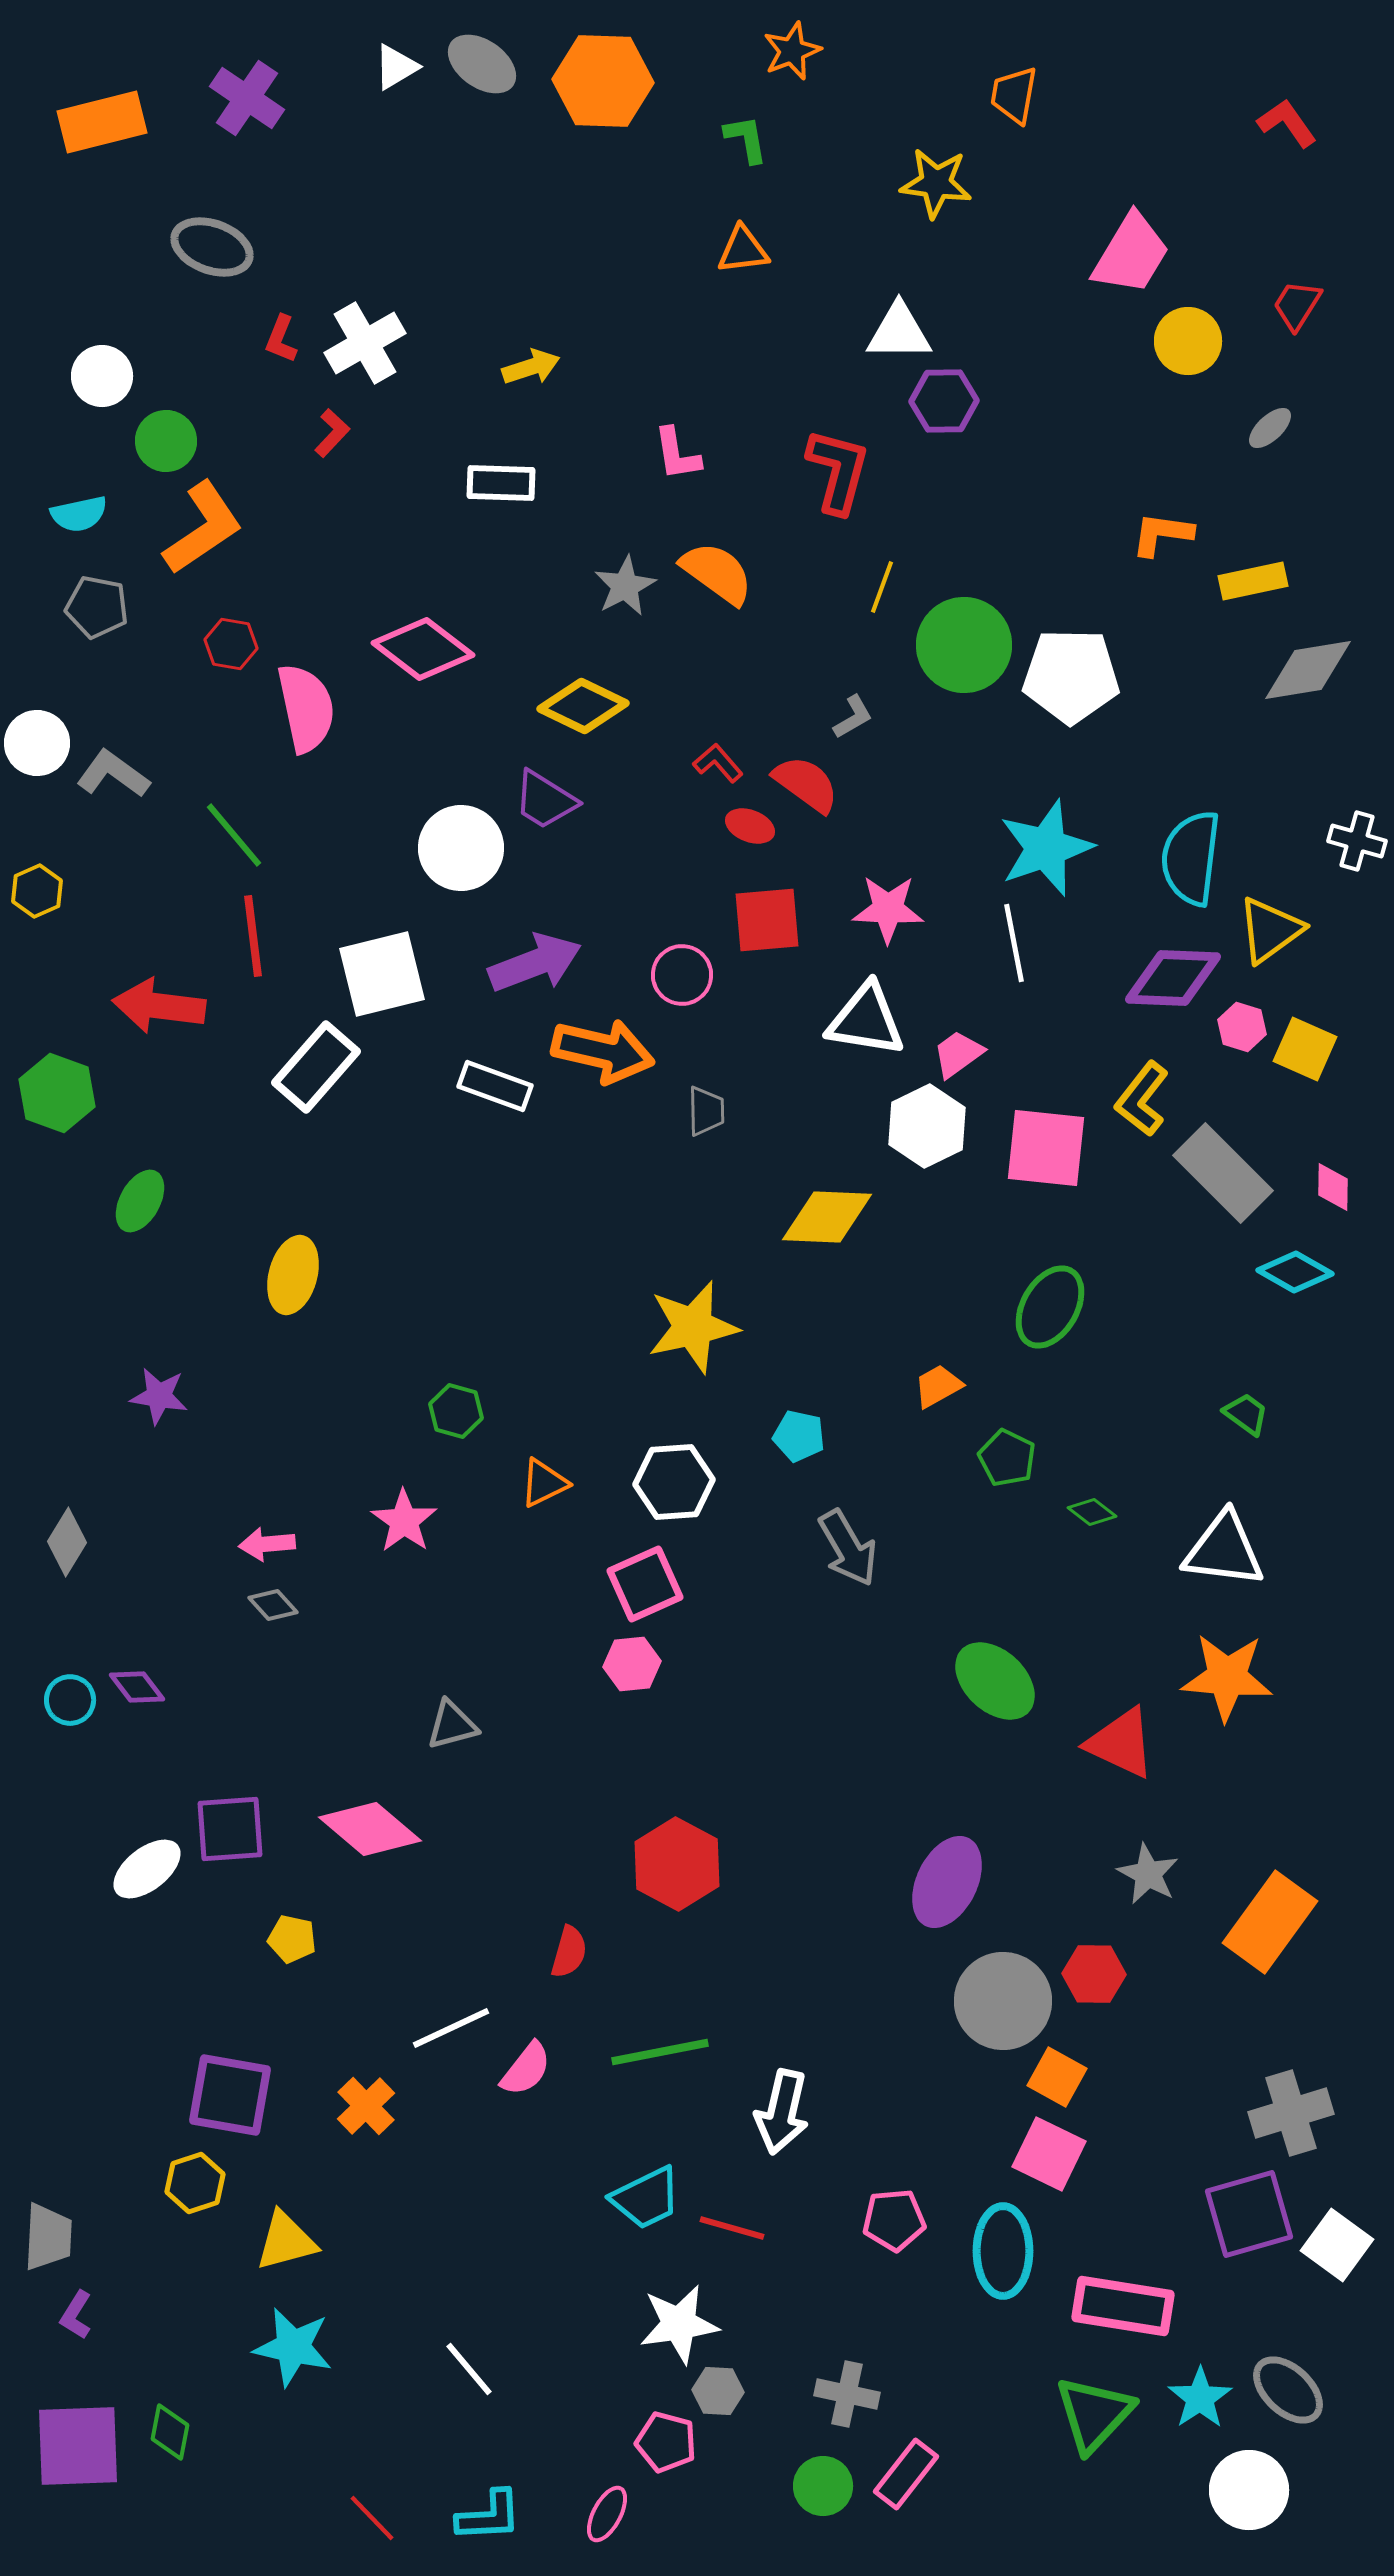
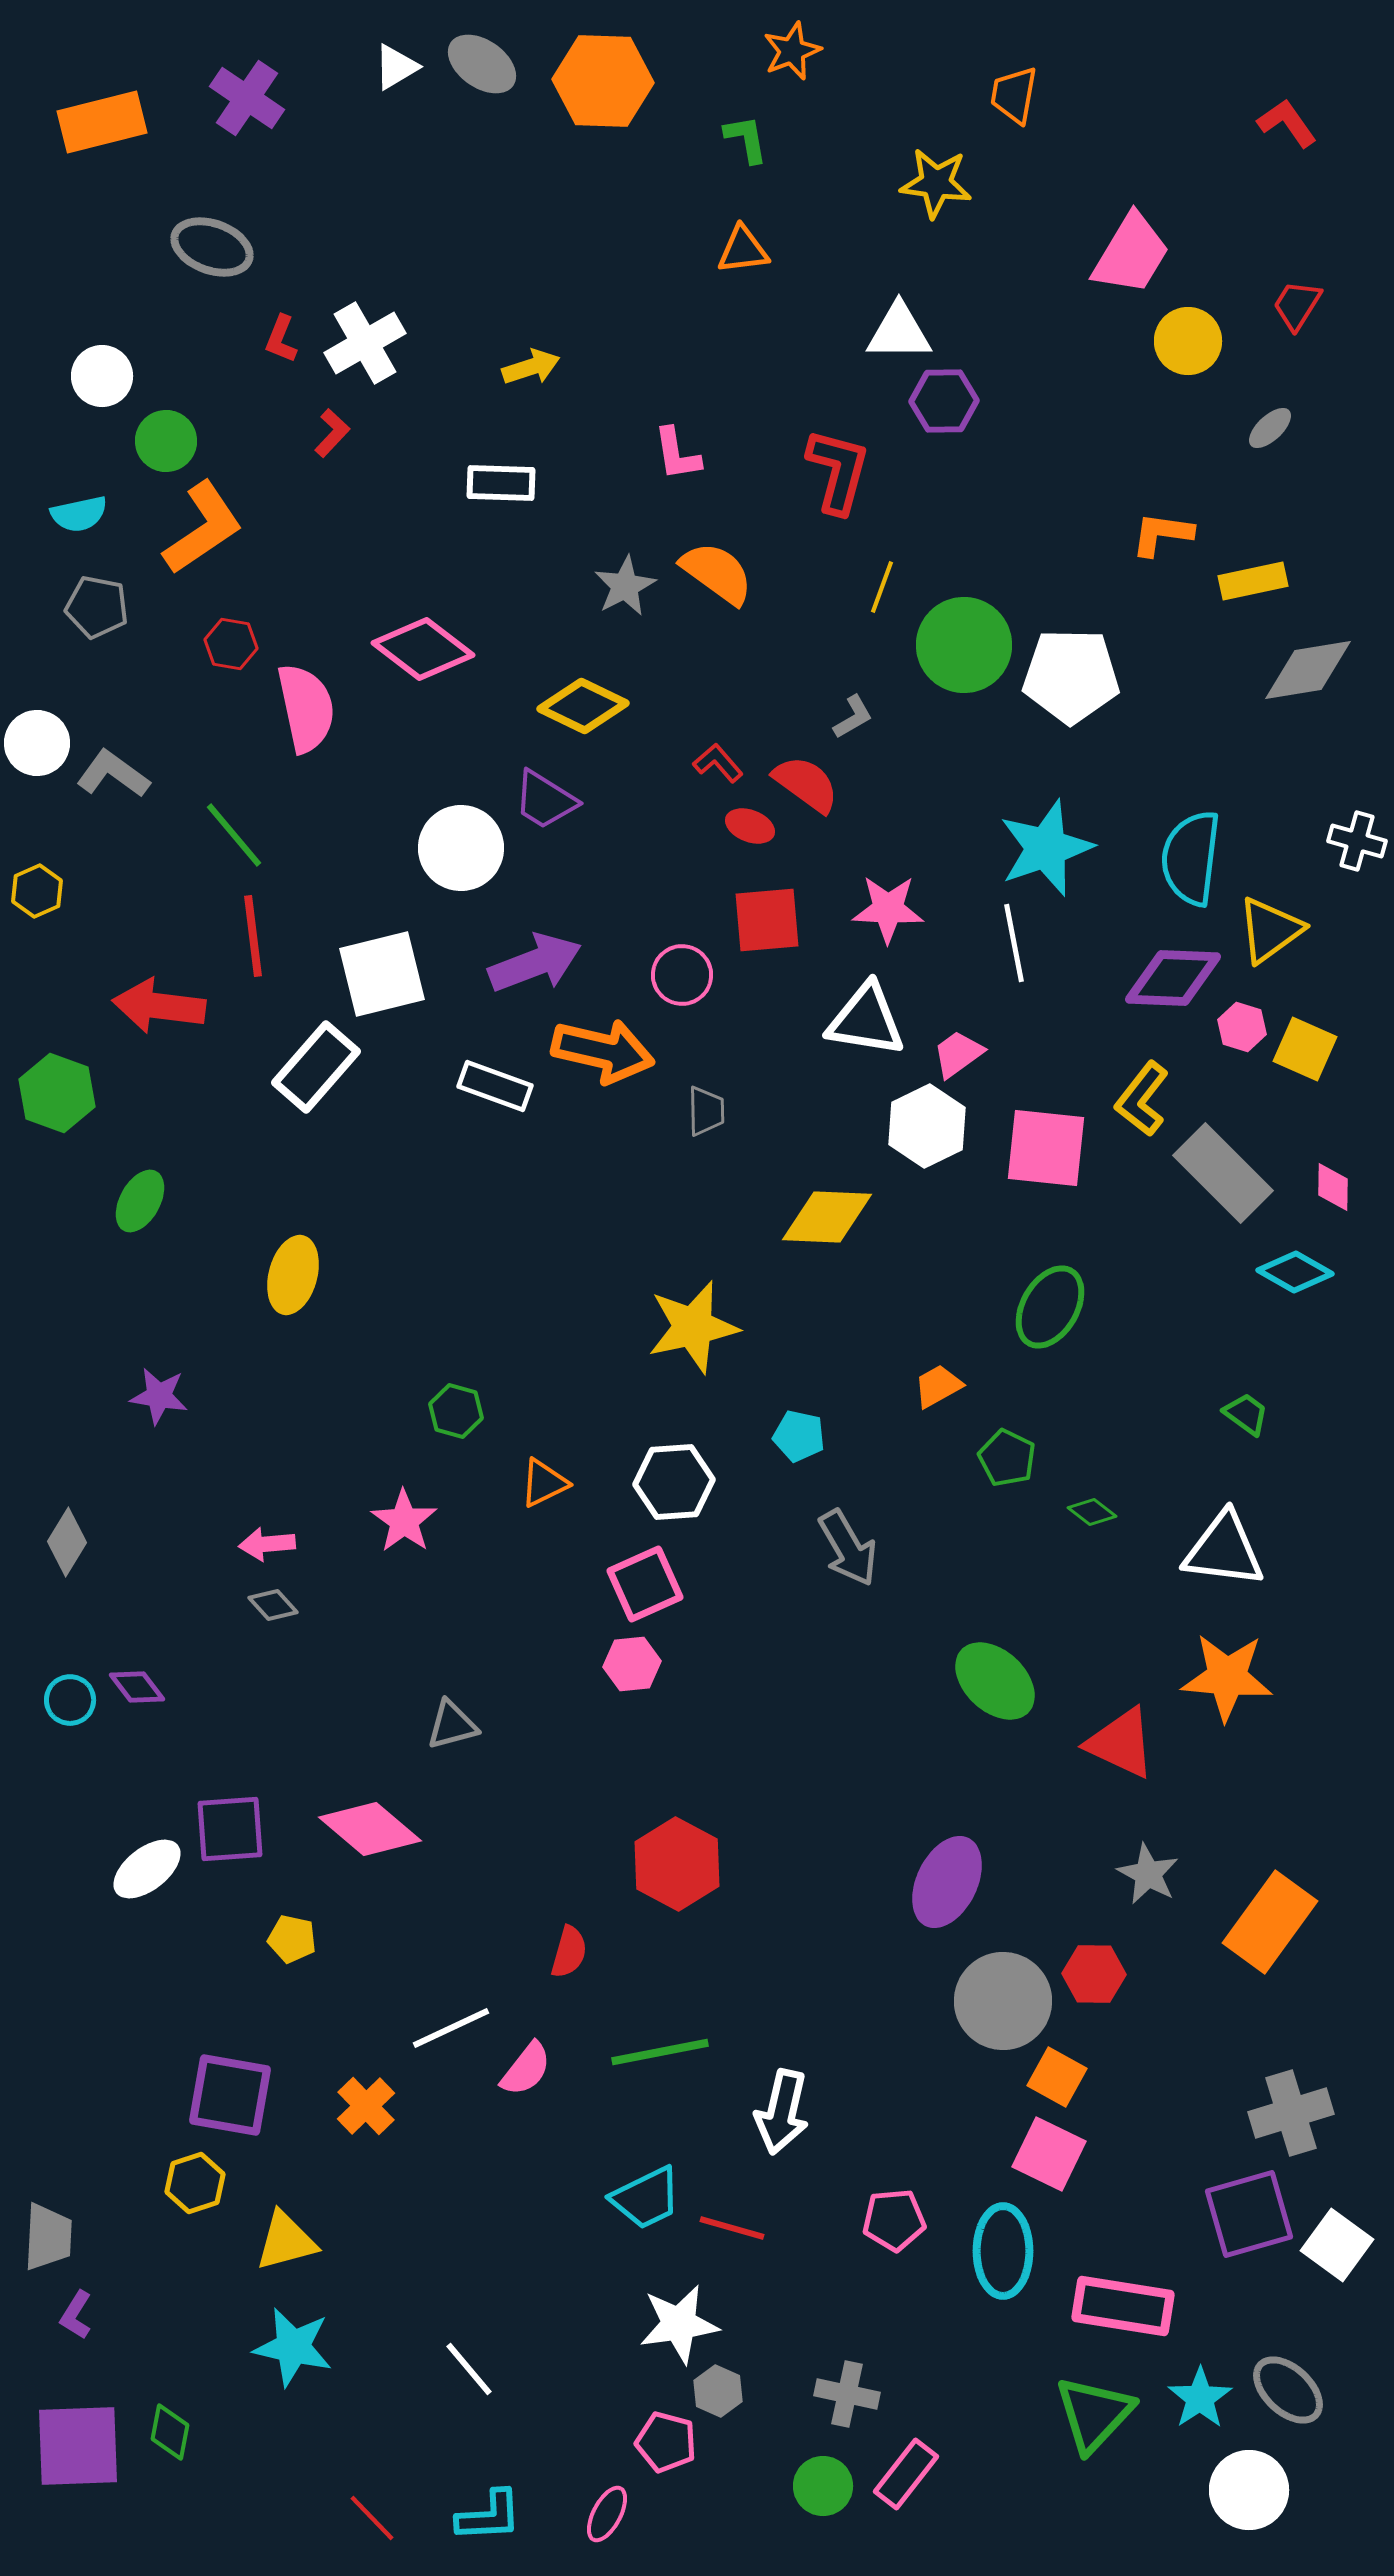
gray hexagon at (718, 2391): rotated 21 degrees clockwise
